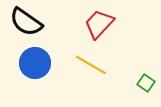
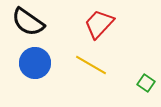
black semicircle: moved 2 px right
